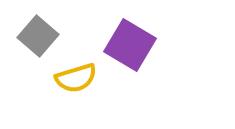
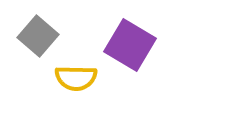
yellow semicircle: rotated 18 degrees clockwise
